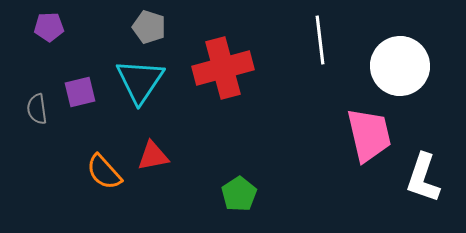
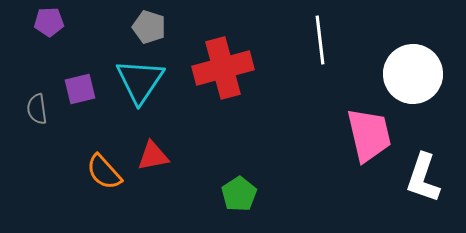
purple pentagon: moved 5 px up
white circle: moved 13 px right, 8 px down
purple square: moved 3 px up
